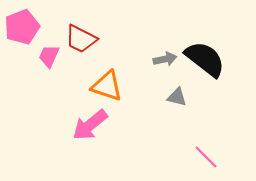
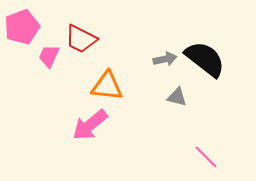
orange triangle: rotated 12 degrees counterclockwise
